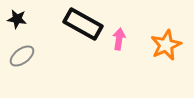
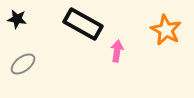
pink arrow: moved 2 px left, 12 px down
orange star: moved 15 px up; rotated 20 degrees counterclockwise
gray ellipse: moved 1 px right, 8 px down
